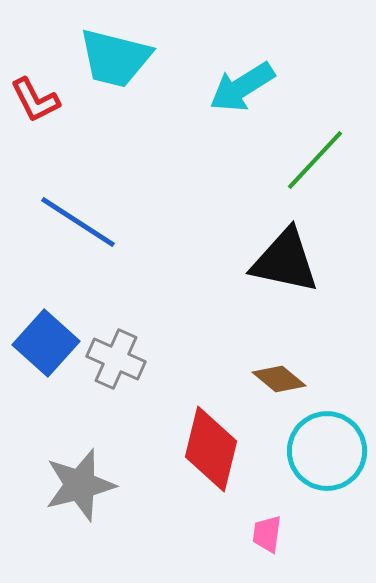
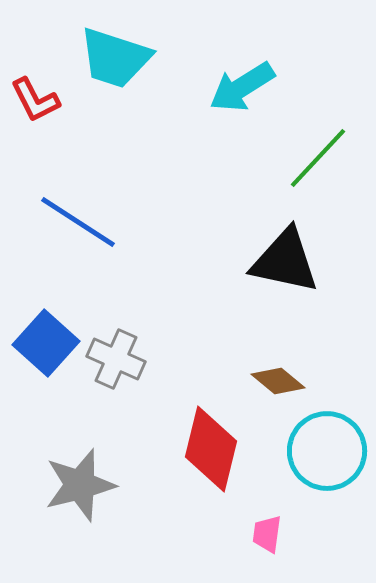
cyan trapezoid: rotated 4 degrees clockwise
green line: moved 3 px right, 2 px up
brown diamond: moved 1 px left, 2 px down
